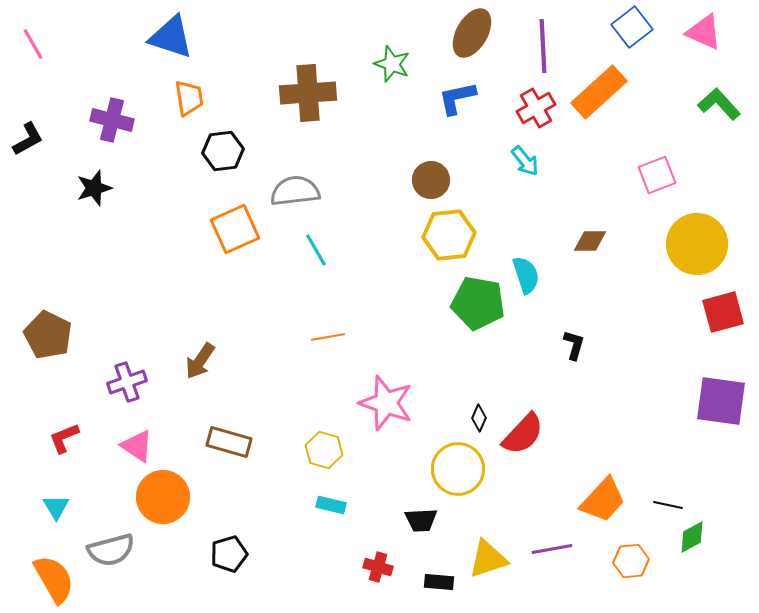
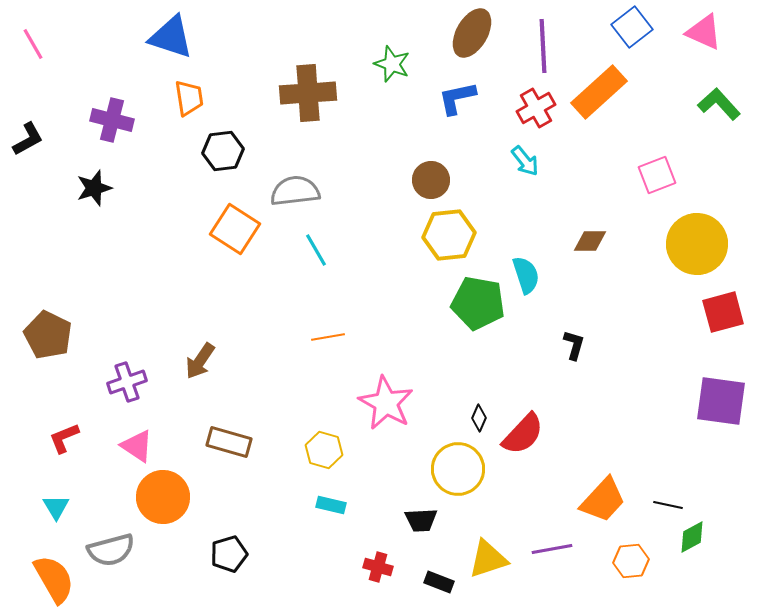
orange square at (235, 229): rotated 33 degrees counterclockwise
pink star at (386, 403): rotated 10 degrees clockwise
black rectangle at (439, 582): rotated 16 degrees clockwise
